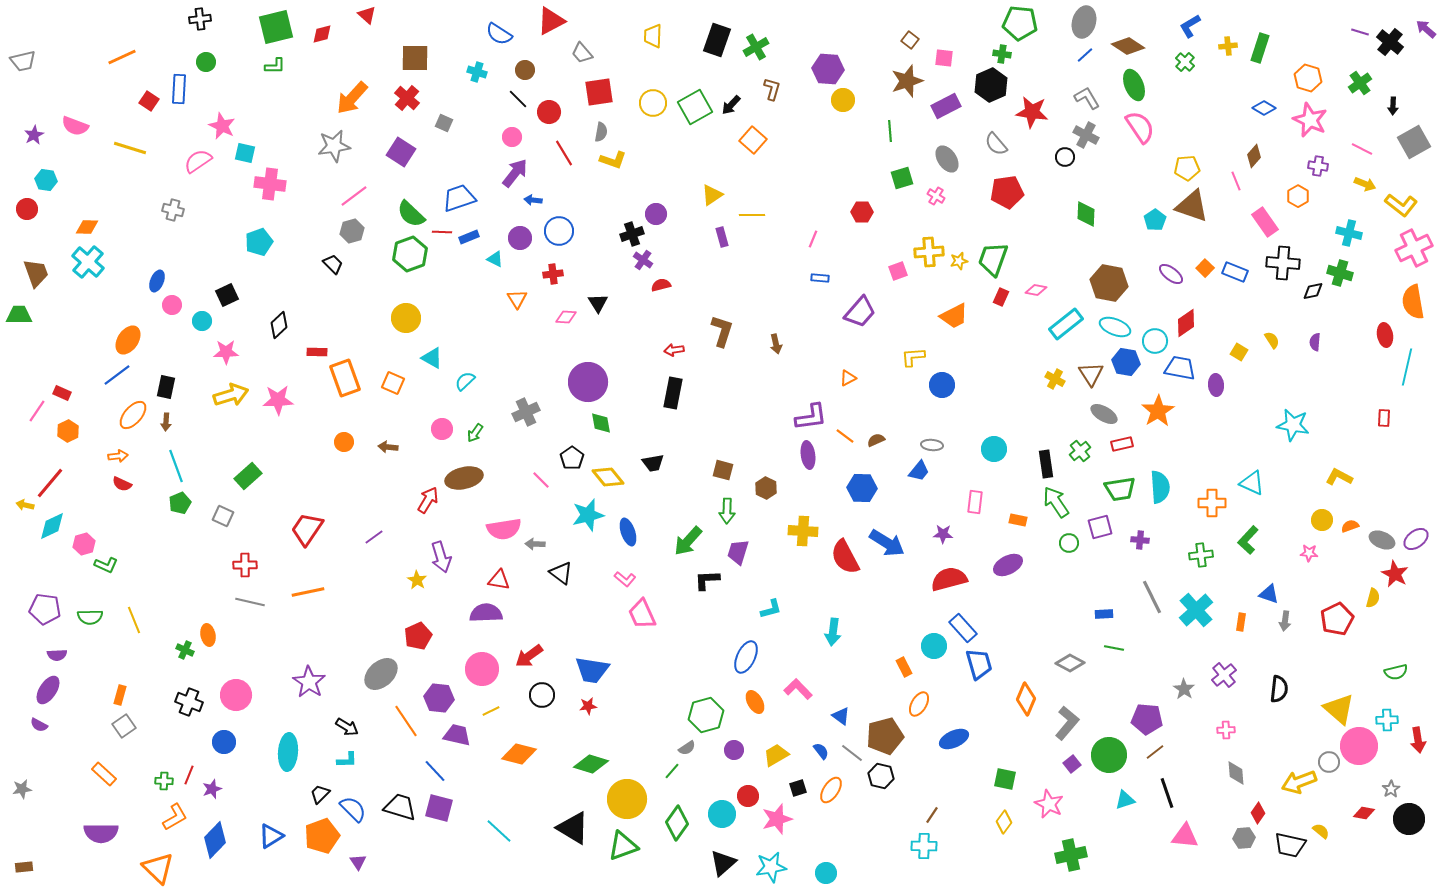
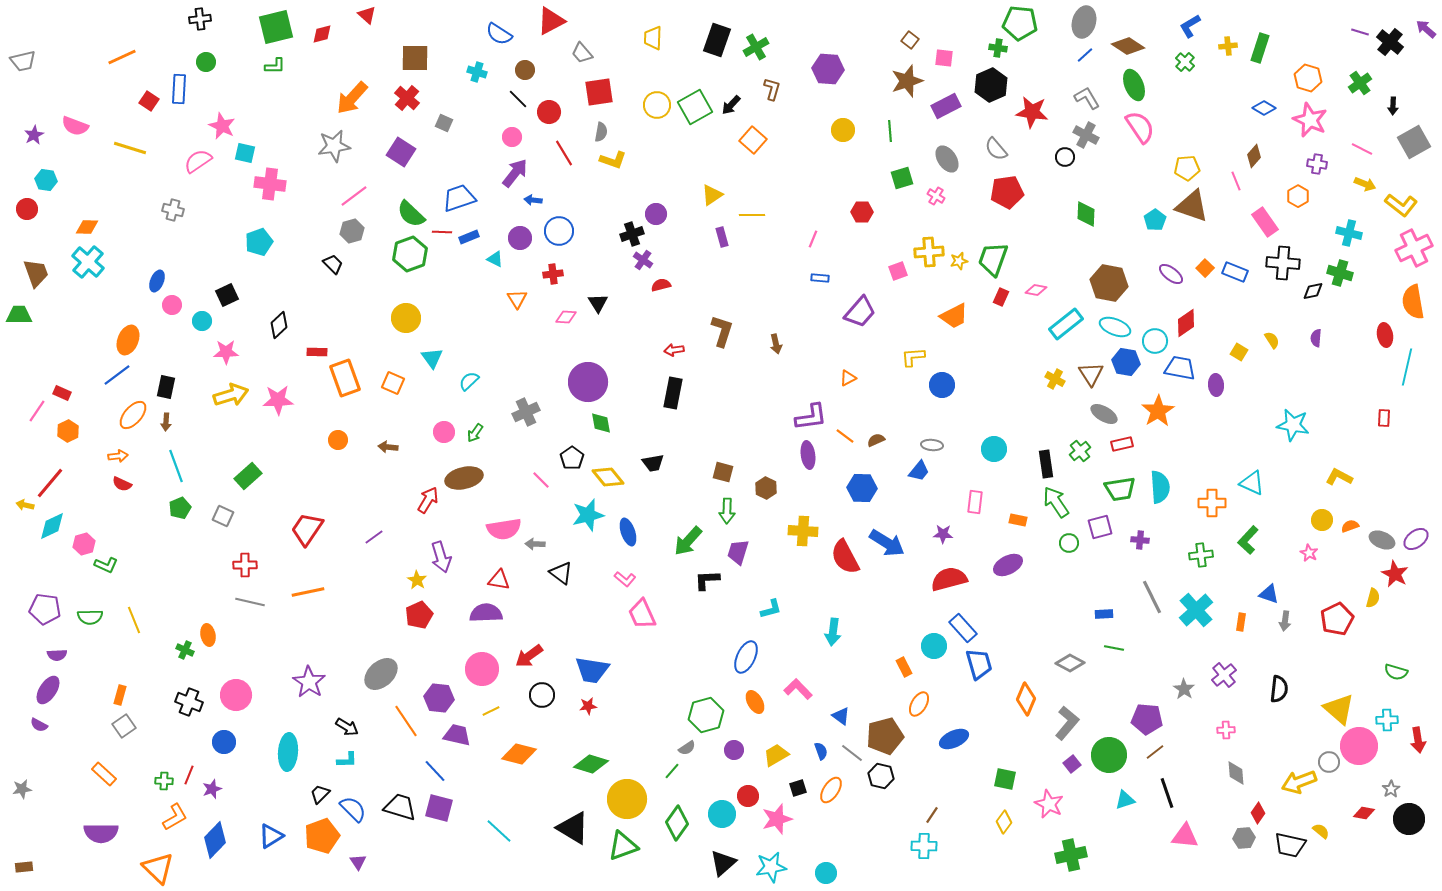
yellow trapezoid at (653, 36): moved 2 px down
green cross at (1002, 54): moved 4 px left, 6 px up
yellow circle at (843, 100): moved 30 px down
yellow circle at (653, 103): moved 4 px right, 2 px down
gray semicircle at (996, 144): moved 5 px down
purple cross at (1318, 166): moved 1 px left, 2 px up
orange ellipse at (128, 340): rotated 12 degrees counterclockwise
purple semicircle at (1315, 342): moved 1 px right, 4 px up
cyan triangle at (432, 358): rotated 25 degrees clockwise
cyan semicircle at (465, 381): moved 4 px right
pink circle at (442, 429): moved 2 px right, 3 px down
orange circle at (344, 442): moved 6 px left, 2 px up
brown square at (723, 470): moved 2 px down
green pentagon at (180, 503): moved 5 px down
pink star at (1309, 553): rotated 24 degrees clockwise
red pentagon at (418, 636): moved 1 px right, 21 px up
green semicircle at (1396, 672): rotated 30 degrees clockwise
blue semicircle at (821, 751): rotated 18 degrees clockwise
